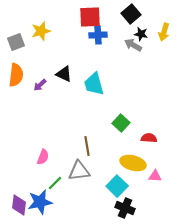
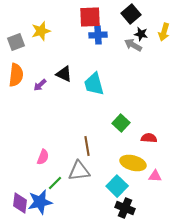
purple diamond: moved 1 px right, 2 px up
